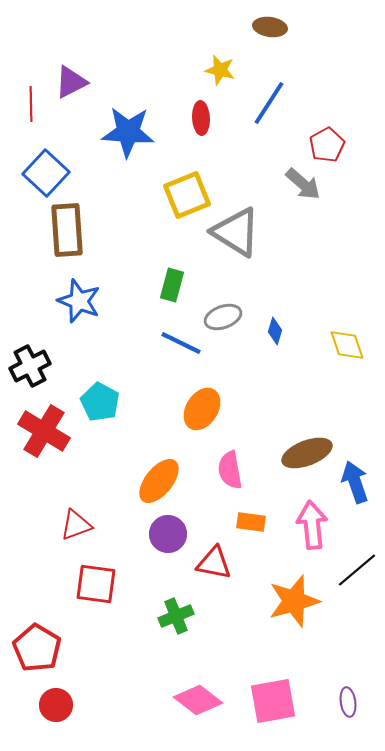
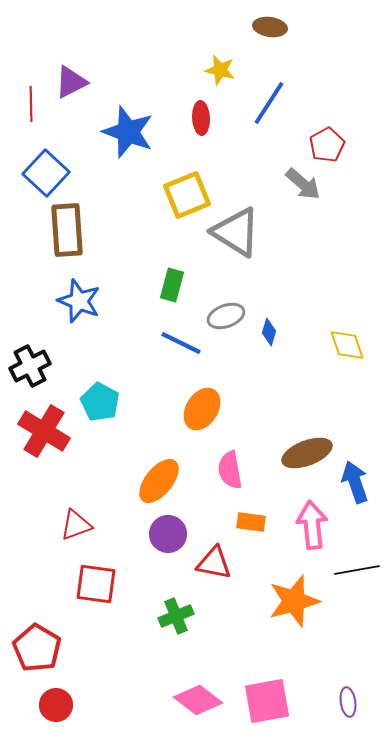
blue star at (128, 132): rotated 16 degrees clockwise
gray ellipse at (223, 317): moved 3 px right, 1 px up
blue diamond at (275, 331): moved 6 px left, 1 px down
black line at (357, 570): rotated 30 degrees clockwise
pink square at (273, 701): moved 6 px left
